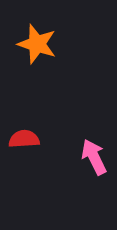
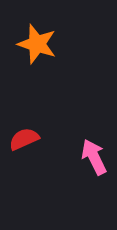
red semicircle: rotated 20 degrees counterclockwise
